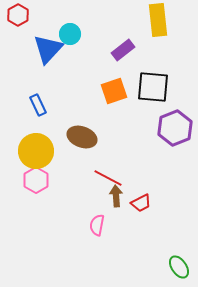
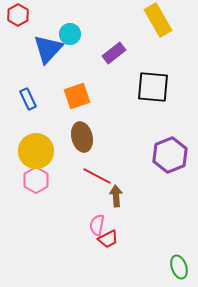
yellow rectangle: rotated 24 degrees counterclockwise
purple rectangle: moved 9 px left, 3 px down
orange square: moved 37 px left, 5 px down
blue rectangle: moved 10 px left, 6 px up
purple hexagon: moved 5 px left, 27 px down
brown ellipse: rotated 56 degrees clockwise
red line: moved 11 px left, 2 px up
red trapezoid: moved 33 px left, 36 px down
green ellipse: rotated 15 degrees clockwise
